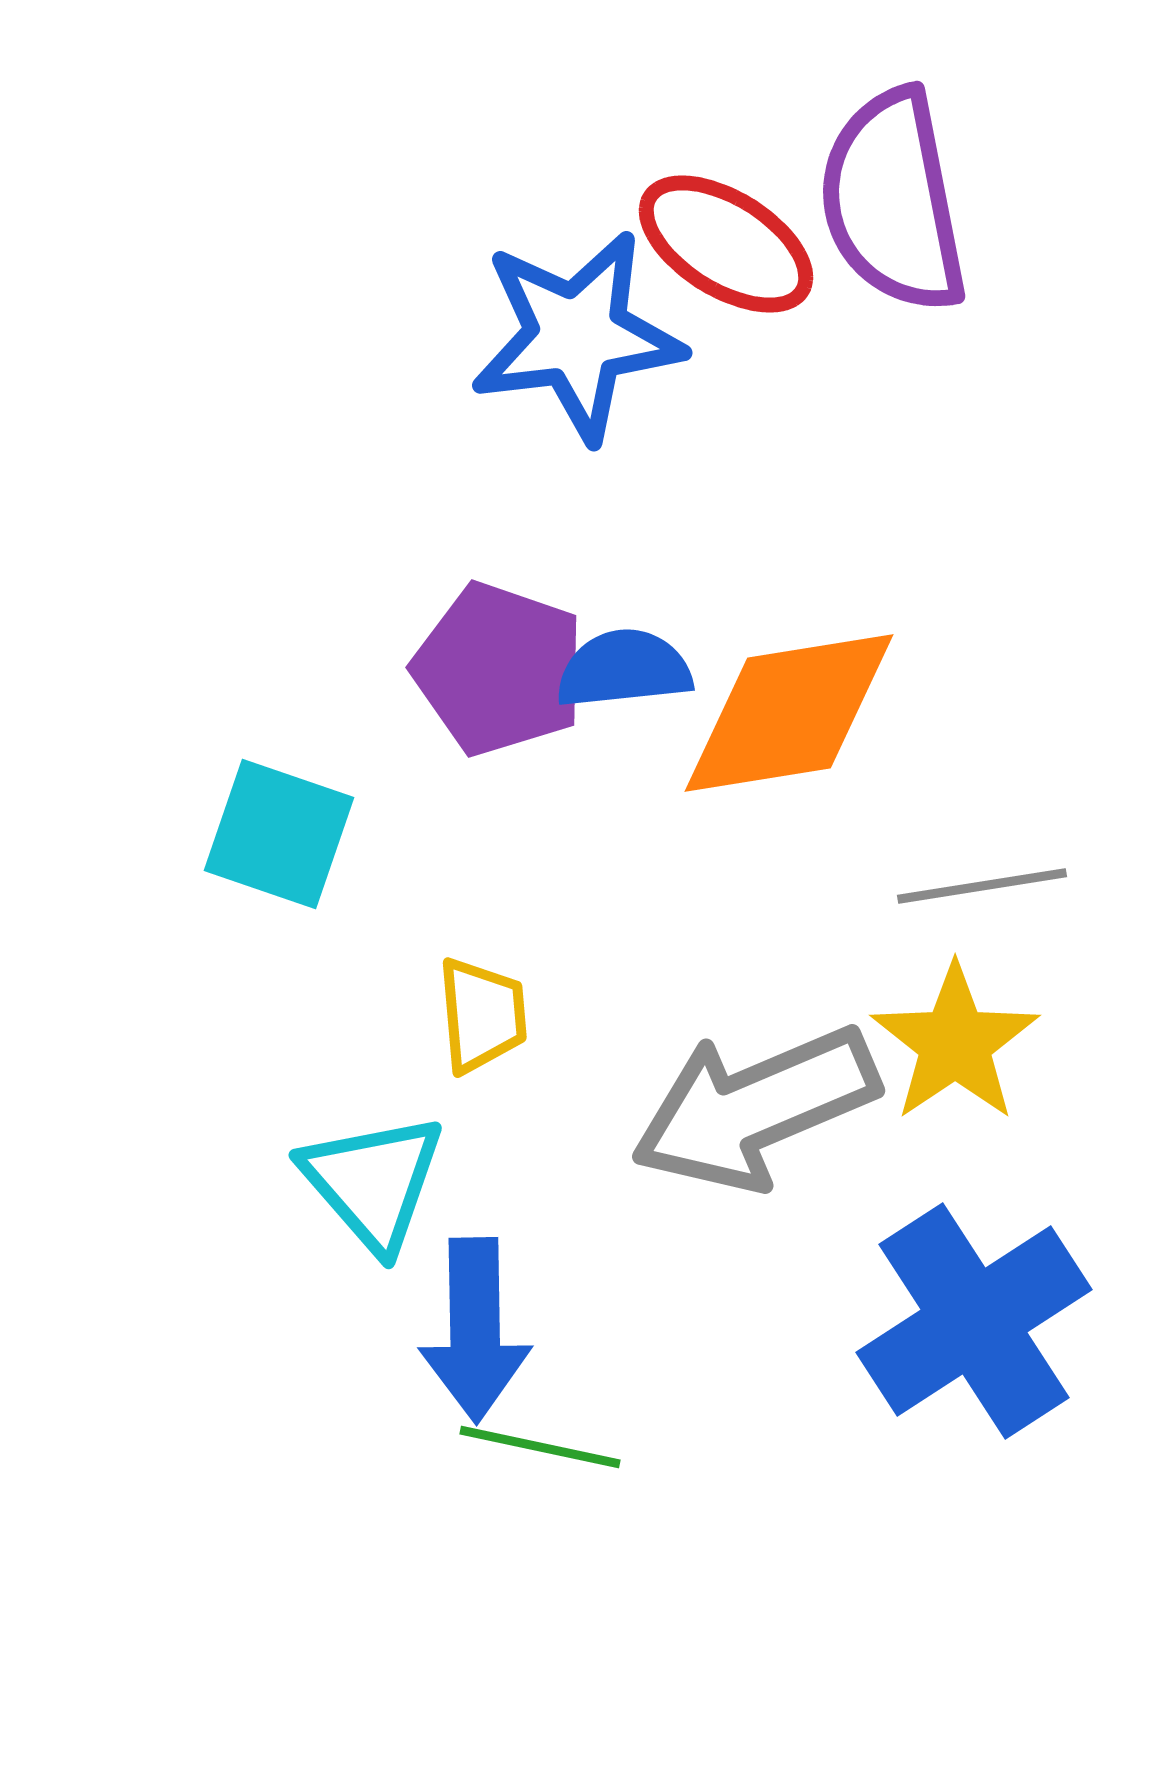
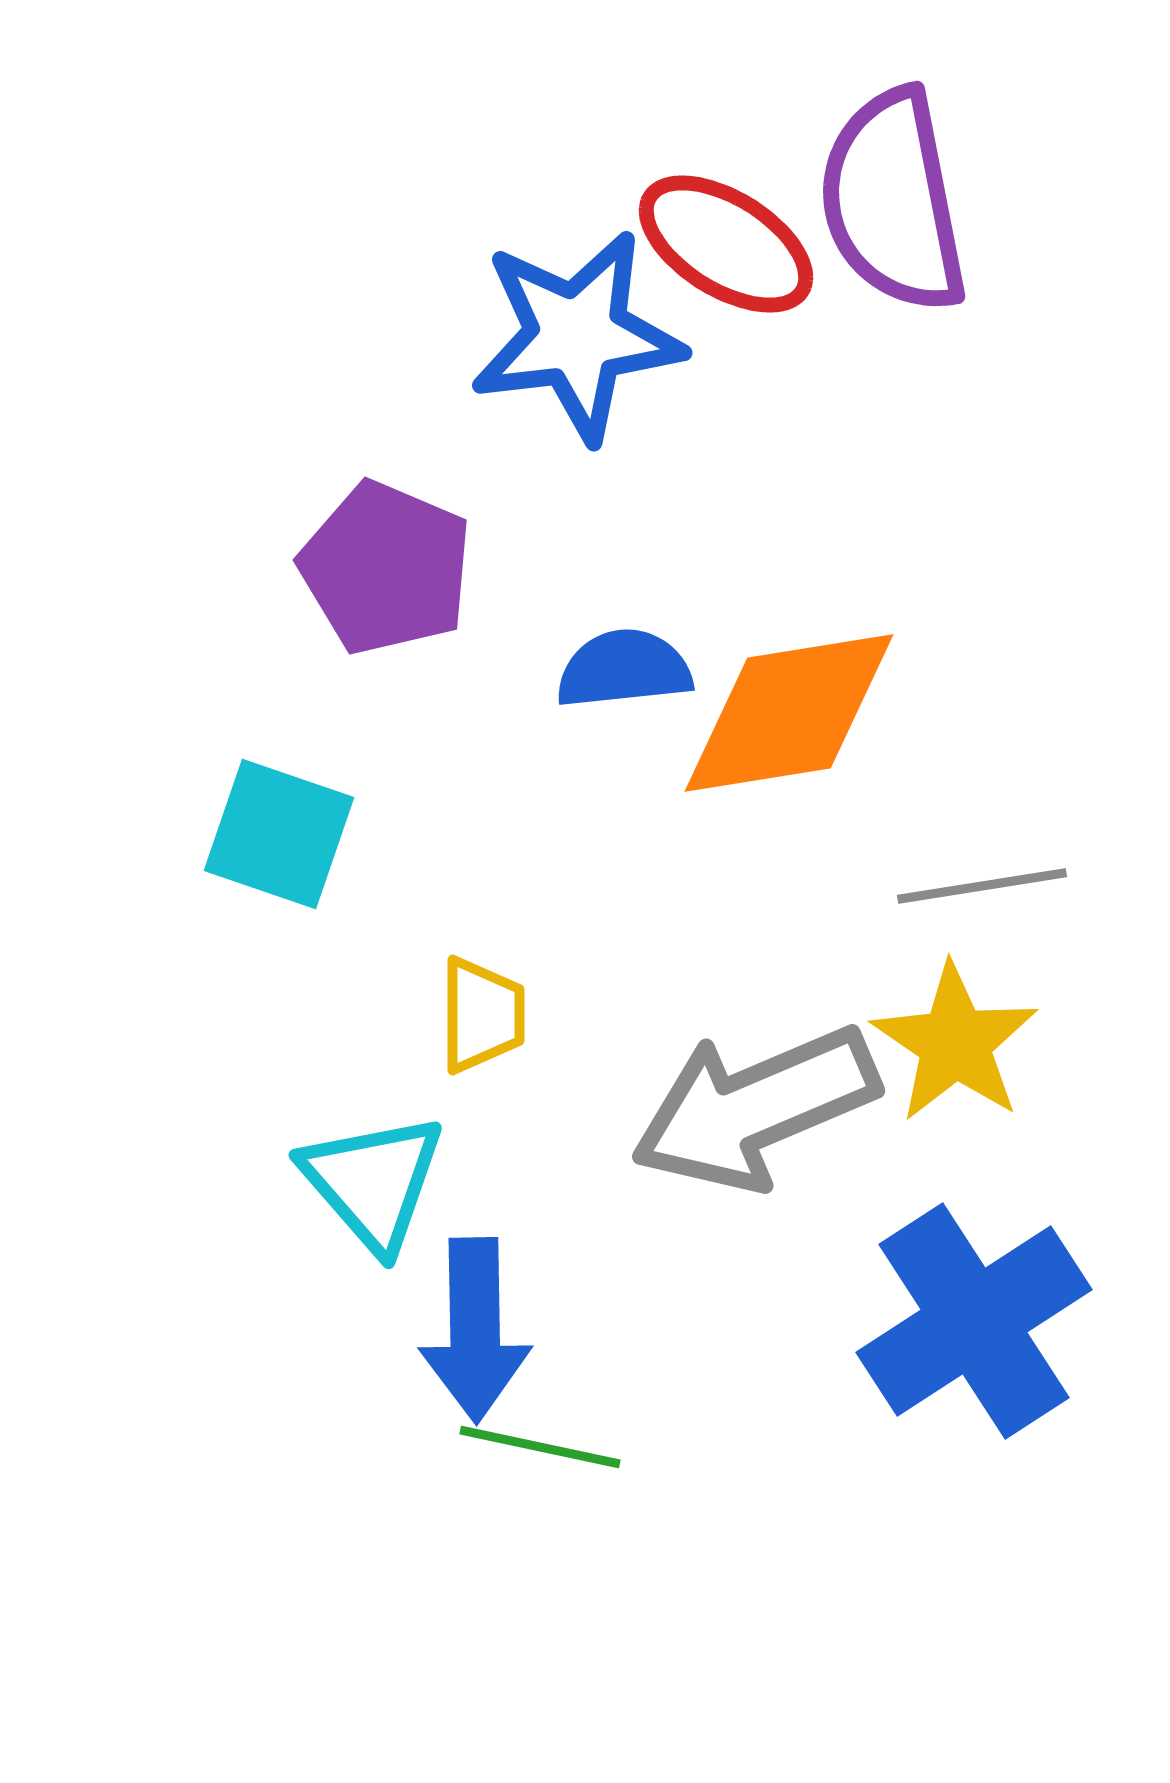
purple pentagon: moved 113 px left, 101 px up; rotated 4 degrees clockwise
yellow trapezoid: rotated 5 degrees clockwise
yellow star: rotated 4 degrees counterclockwise
